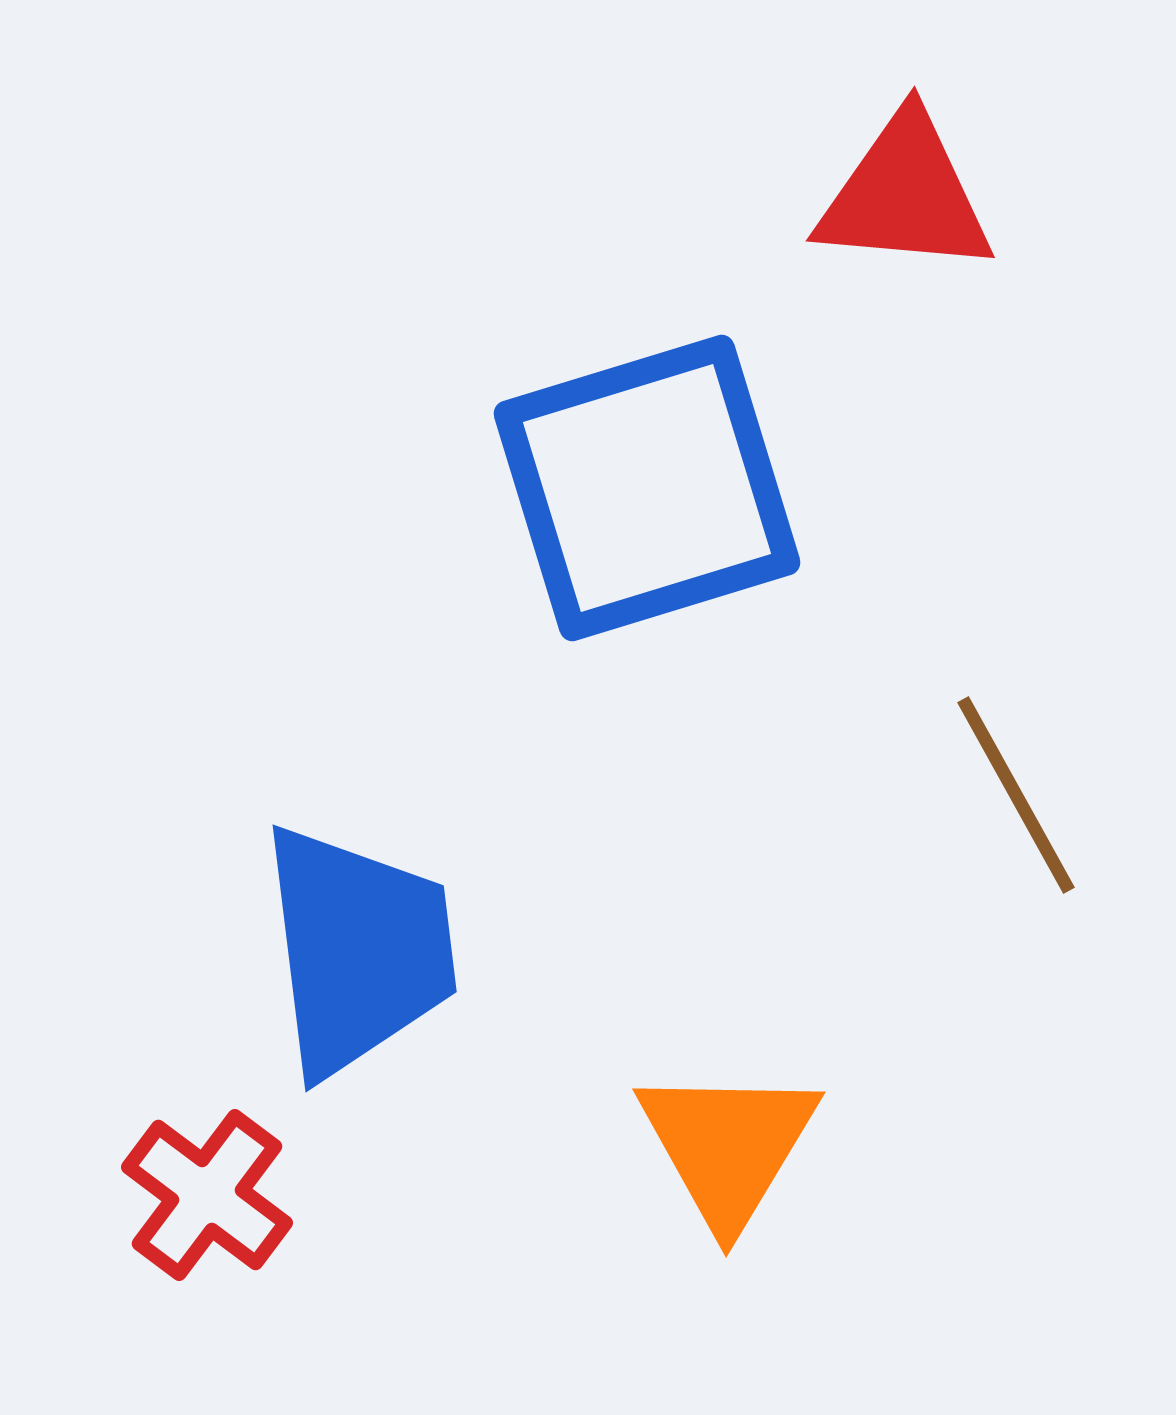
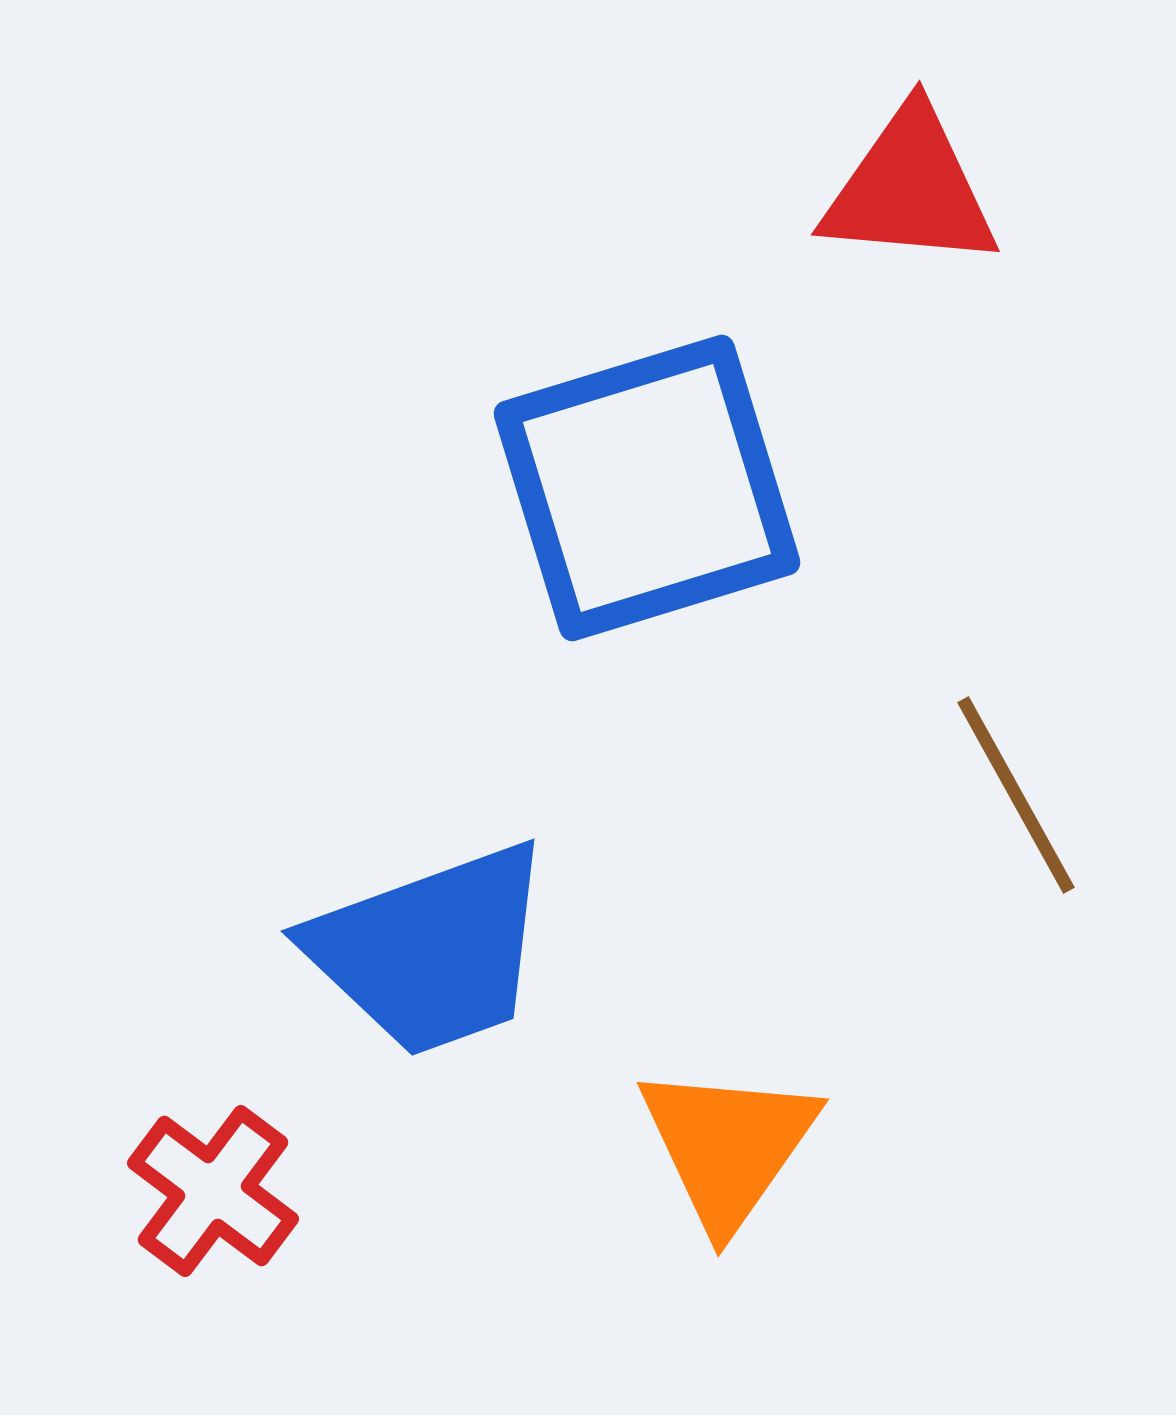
red triangle: moved 5 px right, 6 px up
blue trapezoid: moved 73 px right; rotated 77 degrees clockwise
orange triangle: rotated 4 degrees clockwise
red cross: moved 6 px right, 4 px up
